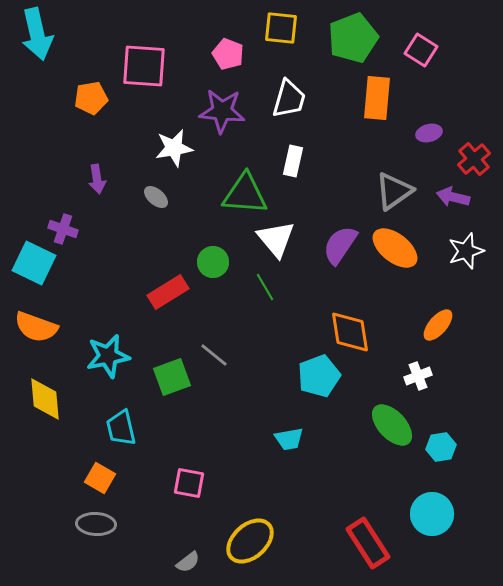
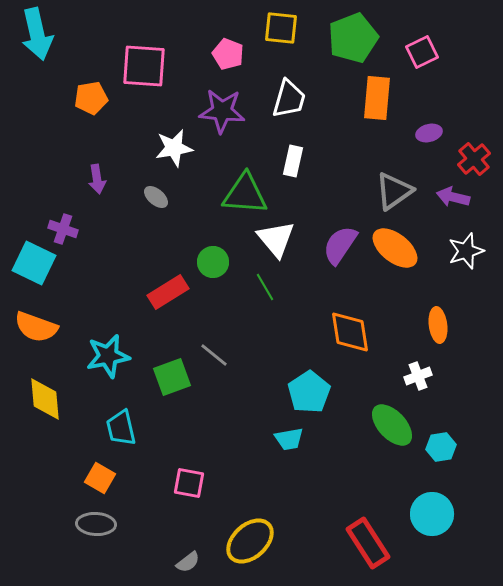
pink square at (421, 50): moved 1 px right, 2 px down; rotated 32 degrees clockwise
orange ellipse at (438, 325): rotated 48 degrees counterclockwise
cyan pentagon at (319, 376): moved 10 px left, 16 px down; rotated 12 degrees counterclockwise
